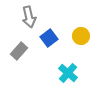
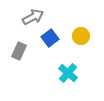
gray arrow: moved 4 px right; rotated 105 degrees counterclockwise
blue square: moved 1 px right
gray rectangle: rotated 18 degrees counterclockwise
